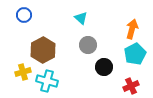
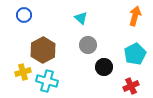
orange arrow: moved 3 px right, 13 px up
